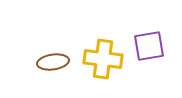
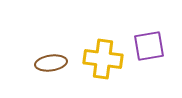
brown ellipse: moved 2 px left, 1 px down
